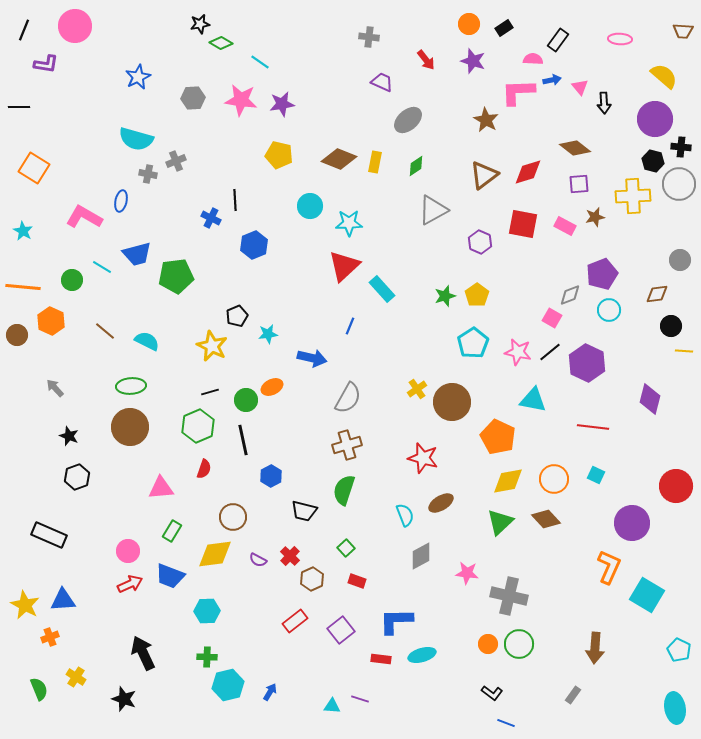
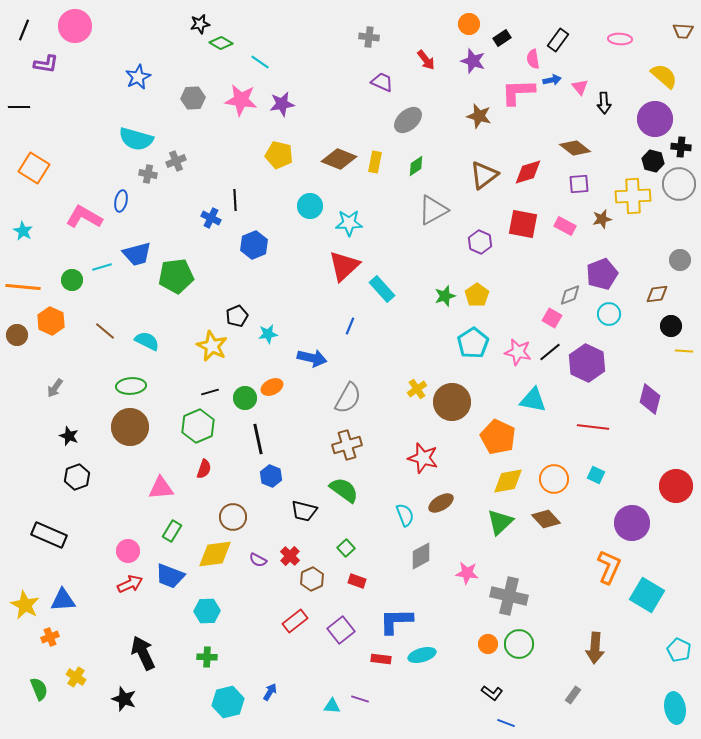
black rectangle at (504, 28): moved 2 px left, 10 px down
pink semicircle at (533, 59): rotated 102 degrees counterclockwise
brown star at (486, 120): moved 7 px left, 4 px up; rotated 15 degrees counterclockwise
brown star at (595, 217): moved 7 px right, 2 px down
cyan line at (102, 267): rotated 48 degrees counterclockwise
cyan circle at (609, 310): moved 4 px down
gray arrow at (55, 388): rotated 102 degrees counterclockwise
green circle at (246, 400): moved 1 px left, 2 px up
black line at (243, 440): moved 15 px right, 1 px up
blue hexagon at (271, 476): rotated 10 degrees counterclockwise
green semicircle at (344, 490): rotated 108 degrees clockwise
cyan hexagon at (228, 685): moved 17 px down
